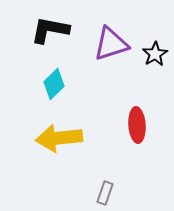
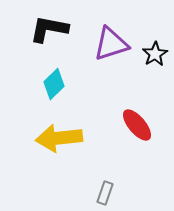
black L-shape: moved 1 px left, 1 px up
red ellipse: rotated 36 degrees counterclockwise
